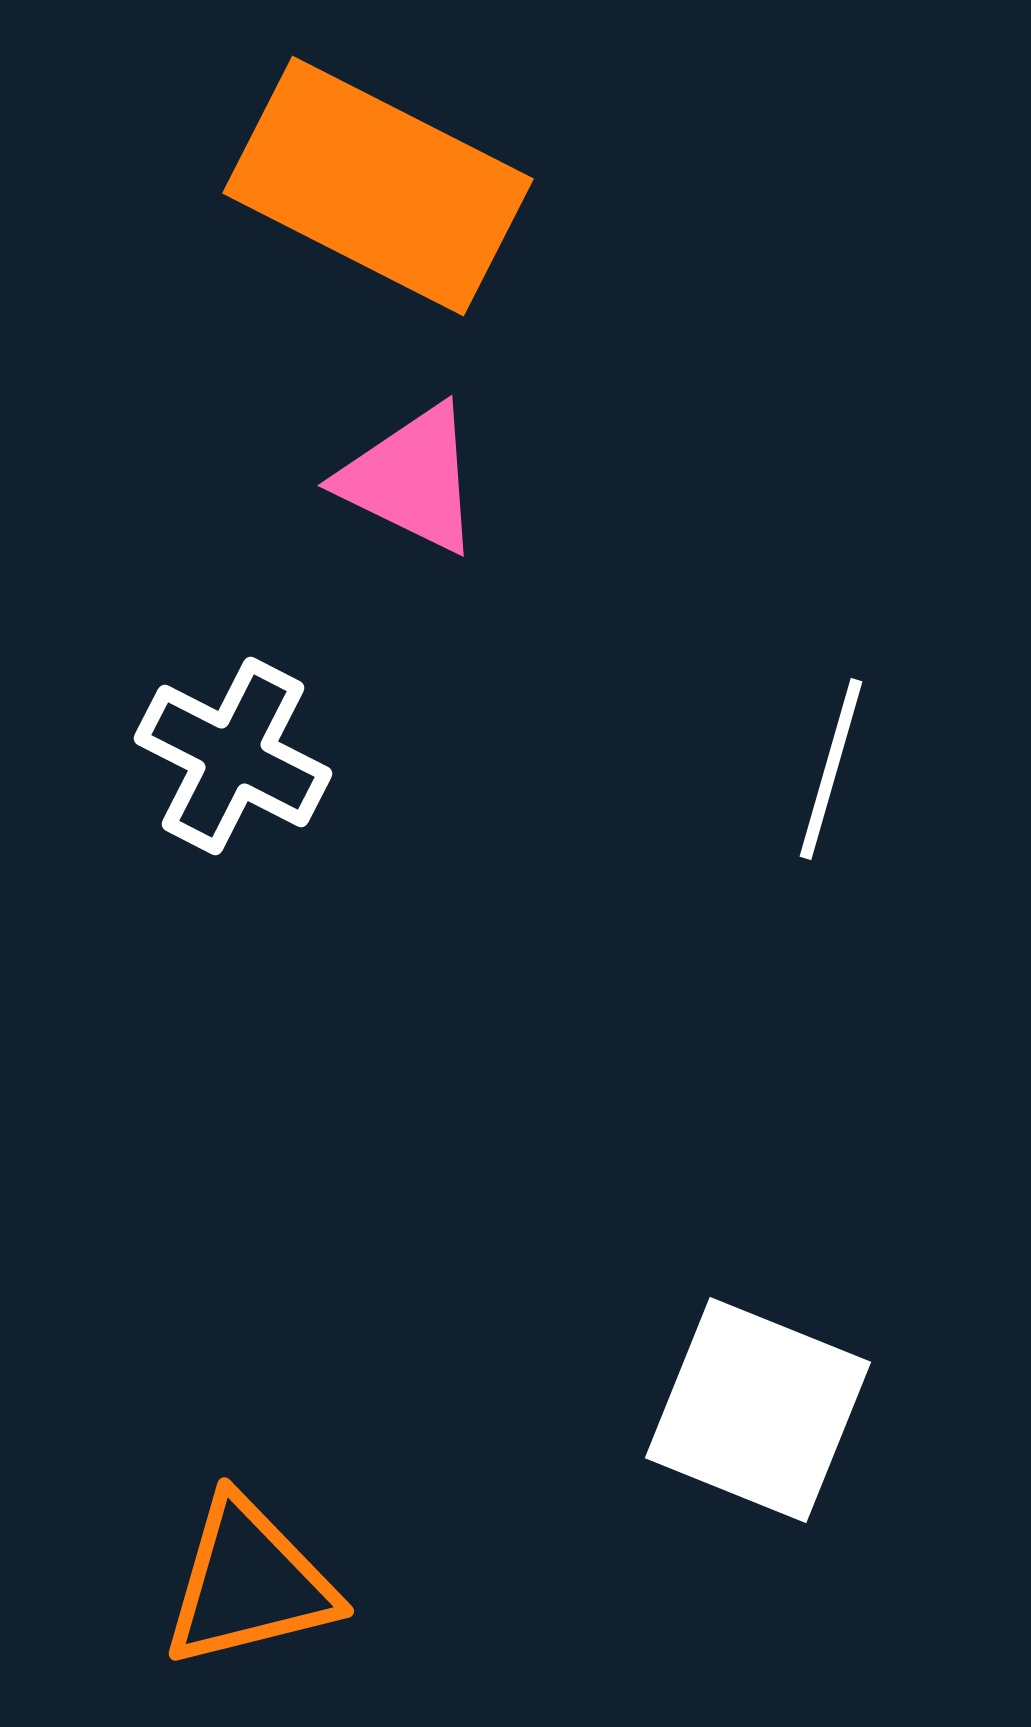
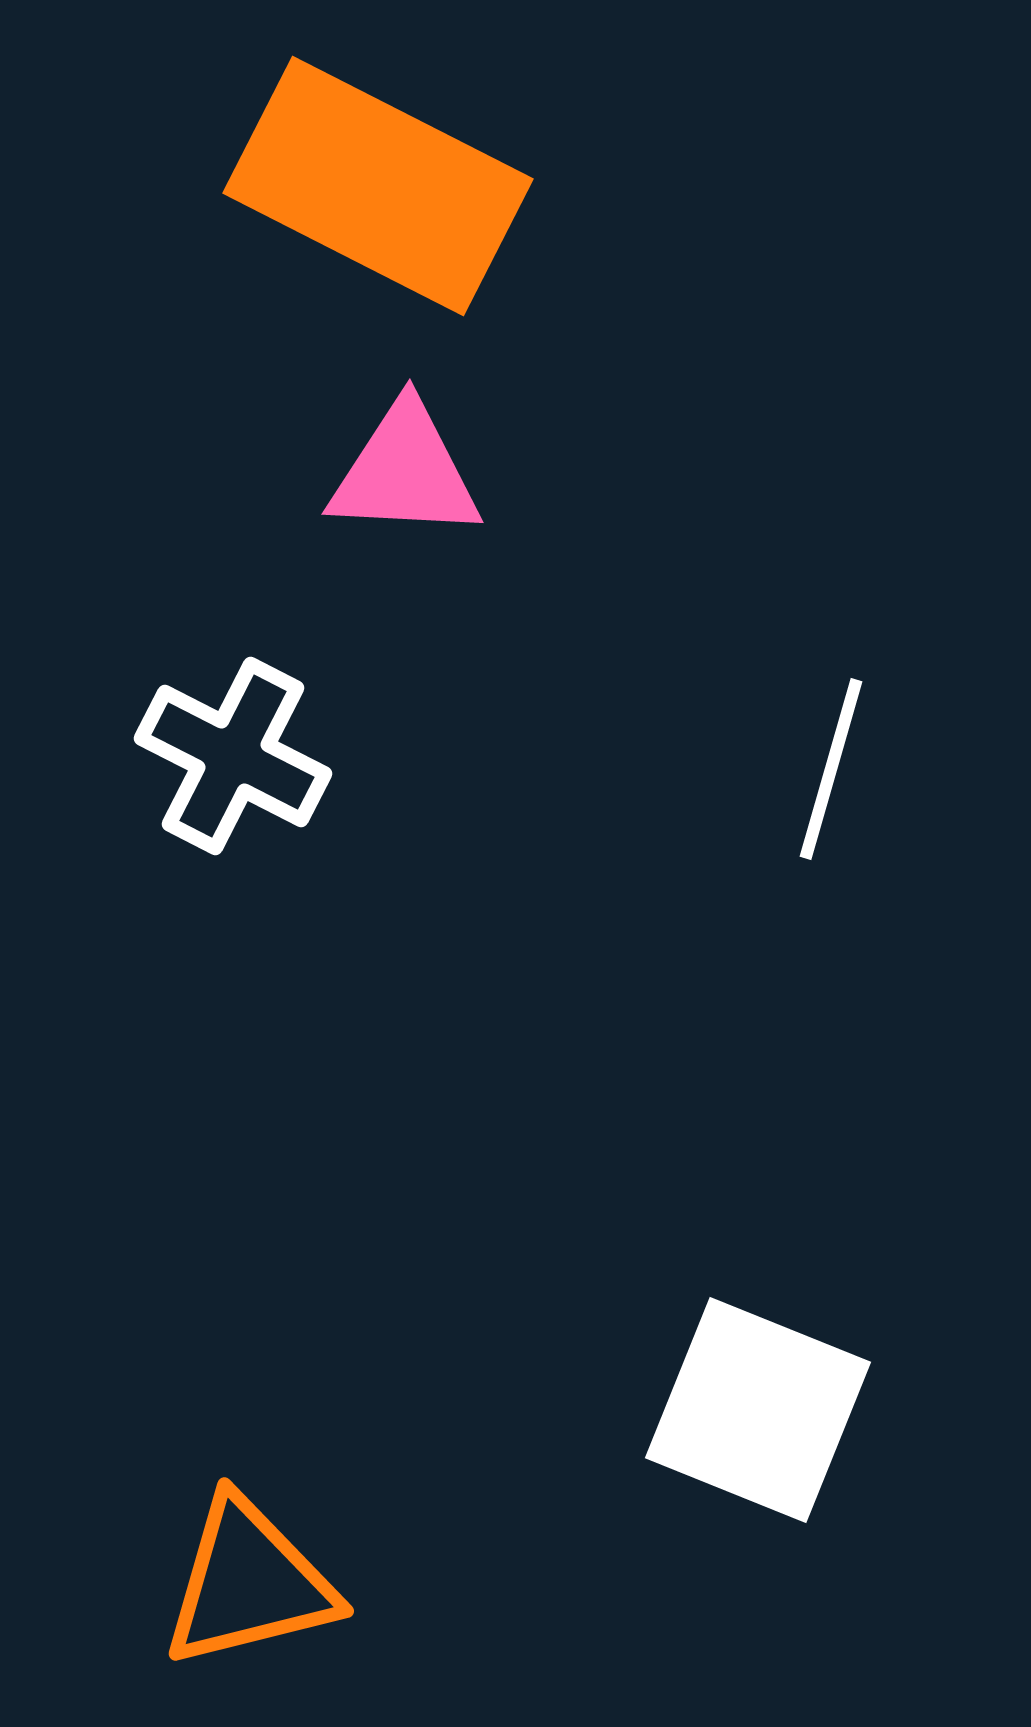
pink triangle: moved 6 px left, 7 px up; rotated 23 degrees counterclockwise
